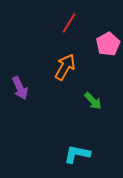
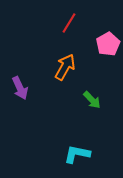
green arrow: moved 1 px left, 1 px up
